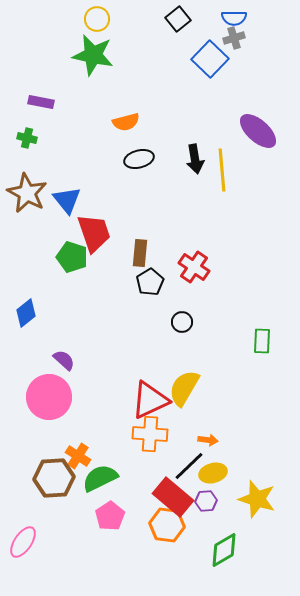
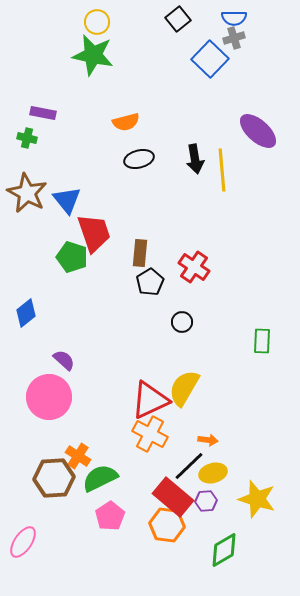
yellow circle at (97, 19): moved 3 px down
purple rectangle at (41, 102): moved 2 px right, 11 px down
orange cross at (150, 434): rotated 24 degrees clockwise
